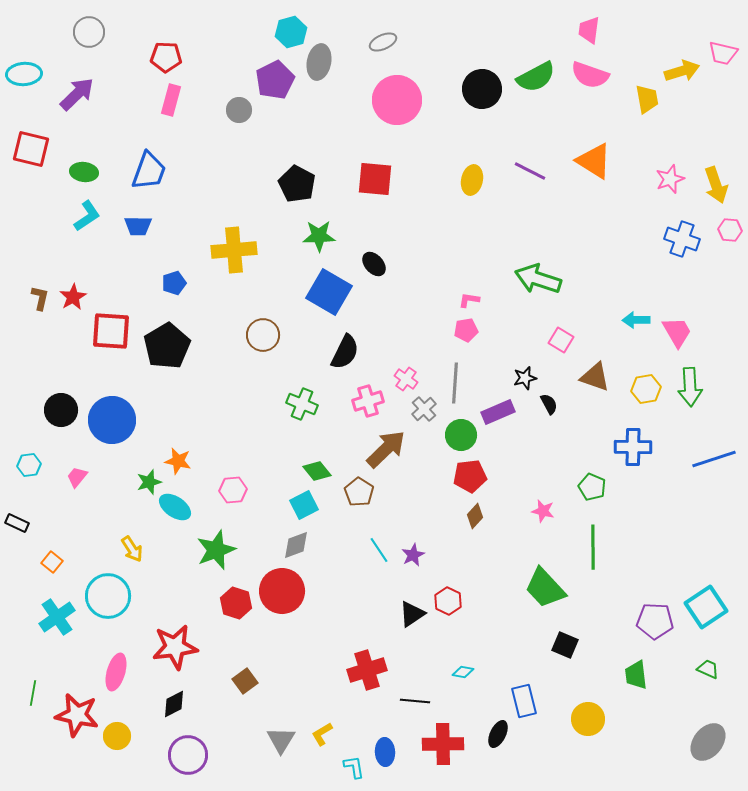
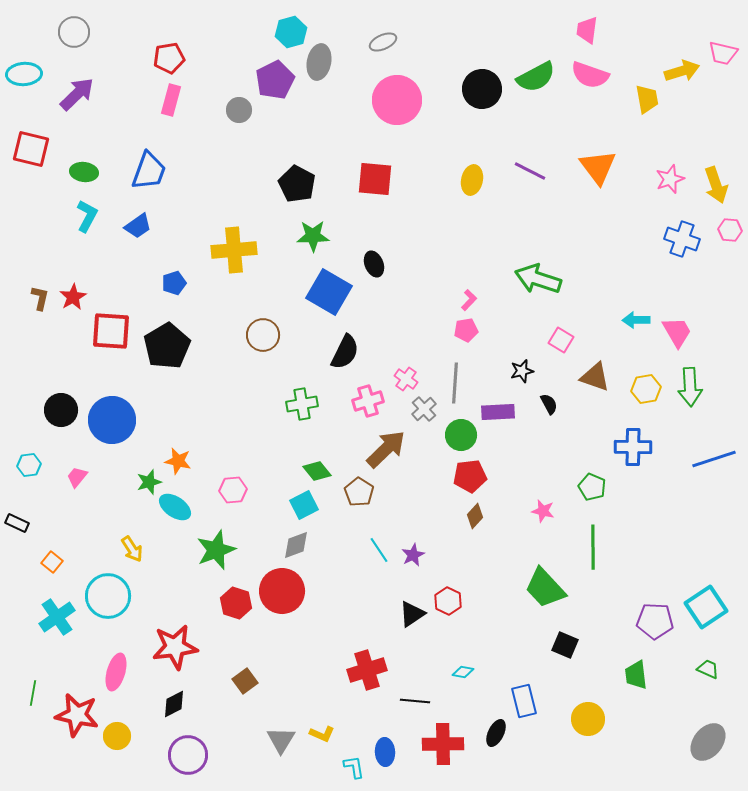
pink trapezoid at (589, 30): moved 2 px left
gray circle at (89, 32): moved 15 px left
red pentagon at (166, 57): moved 3 px right, 1 px down; rotated 12 degrees counterclockwise
orange triangle at (594, 161): moved 4 px right, 6 px down; rotated 21 degrees clockwise
cyan L-shape at (87, 216): rotated 28 degrees counterclockwise
blue trapezoid at (138, 226): rotated 36 degrees counterclockwise
green star at (319, 236): moved 6 px left
black ellipse at (374, 264): rotated 20 degrees clockwise
pink L-shape at (469, 300): rotated 125 degrees clockwise
black star at (525, 378): moved 3 px left, 7 px up
green cross at (302, 404): rotated 32 degrees counterclockwise
purple rectangle at (498, 412): rotated 20 degrees clockwise
yellow L-shape at (322, 734): rotated 125 degrees counterclockwise
black ellipse at (498, 734): moved 2 px left, 1 px up
